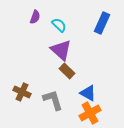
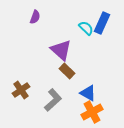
cyan semicircle: moved 27 px right, 3 px down
brown cross: moved 1 px left, 2 px up; rotated 30 degrees clockwise
gray L-shape: rotated 65 degrees clockwise
orange cross: moved 2 px right, 1 px up
